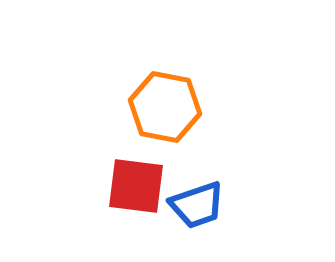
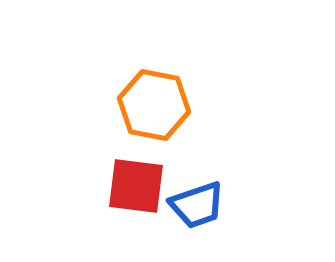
orange hexagon: moved 11 px left, 2 px up
